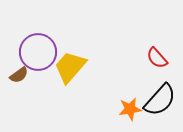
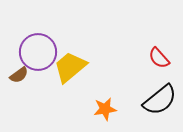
red semicircle: moved 2 px right
yellow trapezoid: rotated 9 degrees clockwise
black semicircle: rotated 9 degrees clockwise
orange star: moved 25 px left
